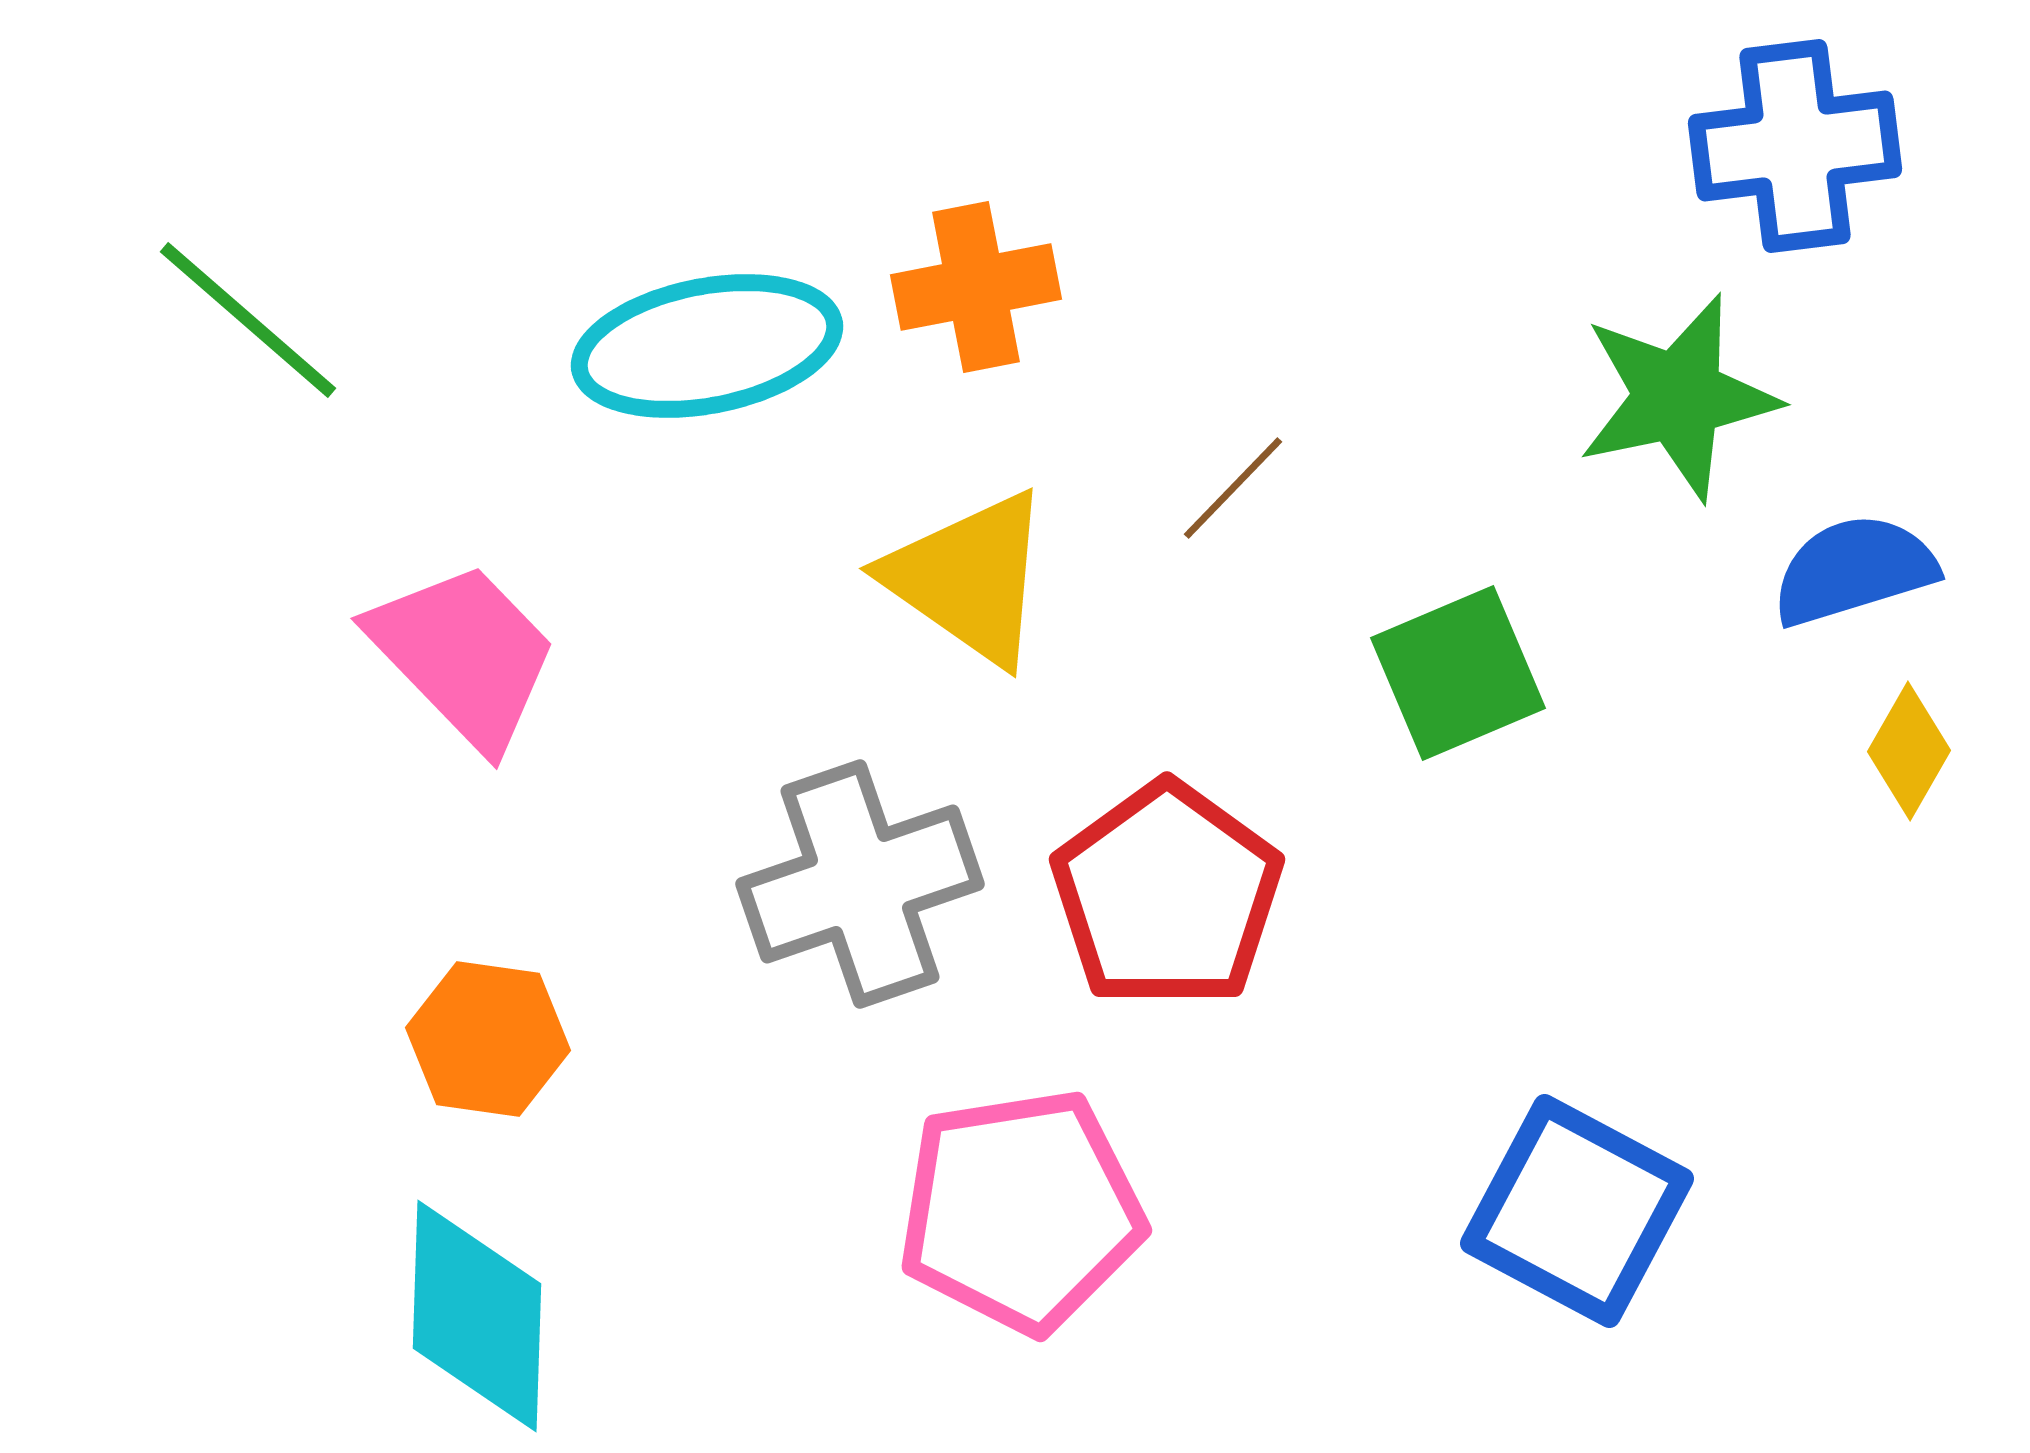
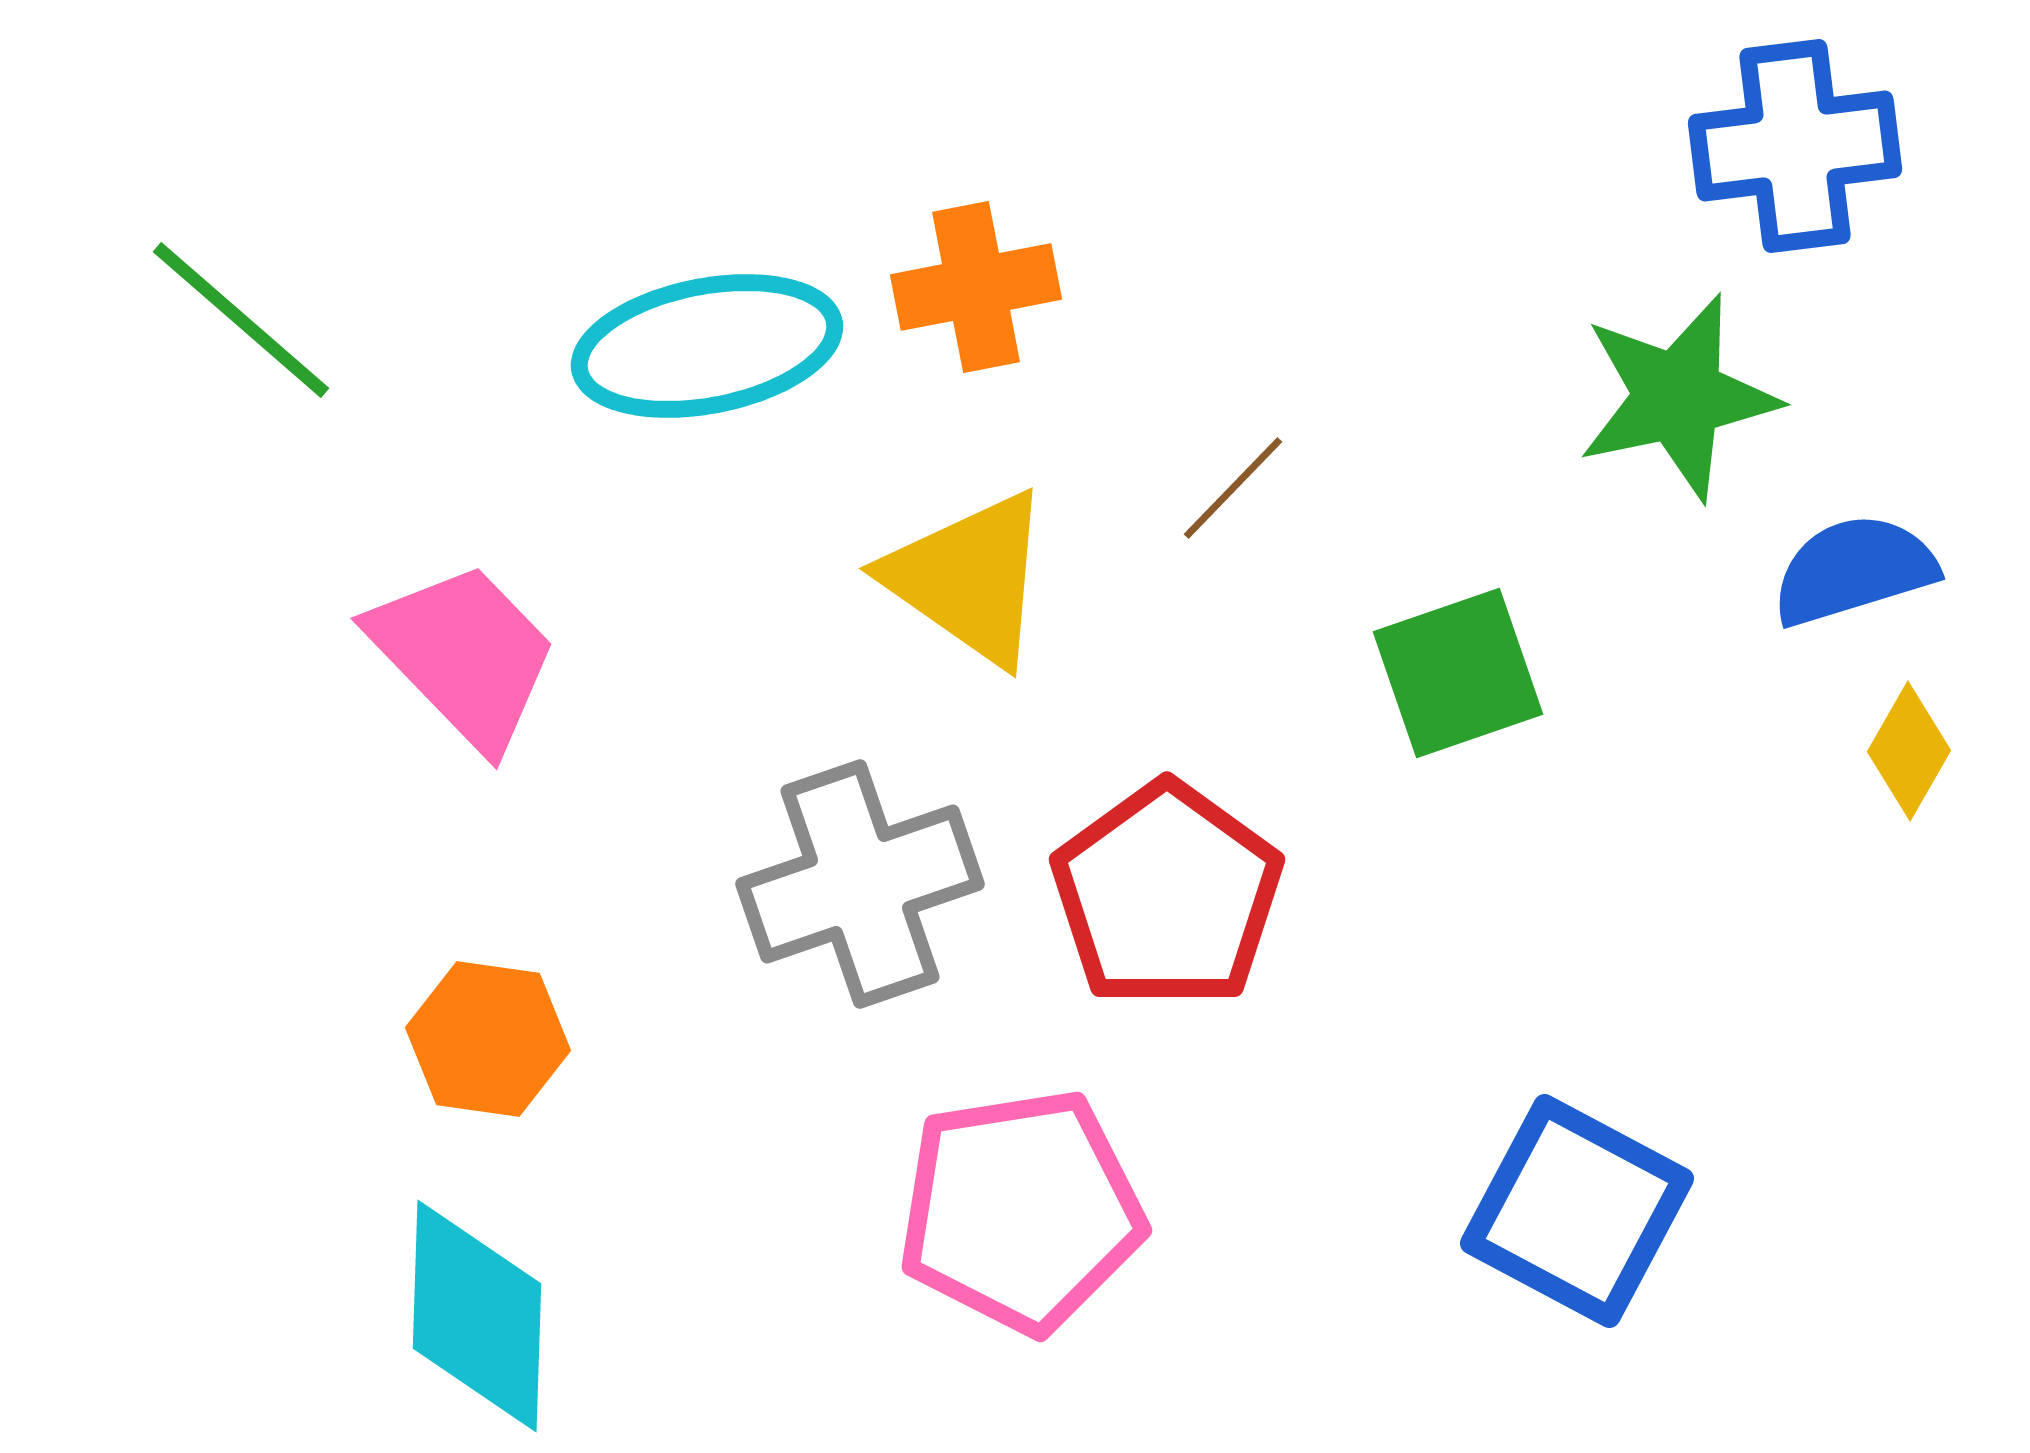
green line: moved 7 px left
green square: rotated 4 degrees clockwise
